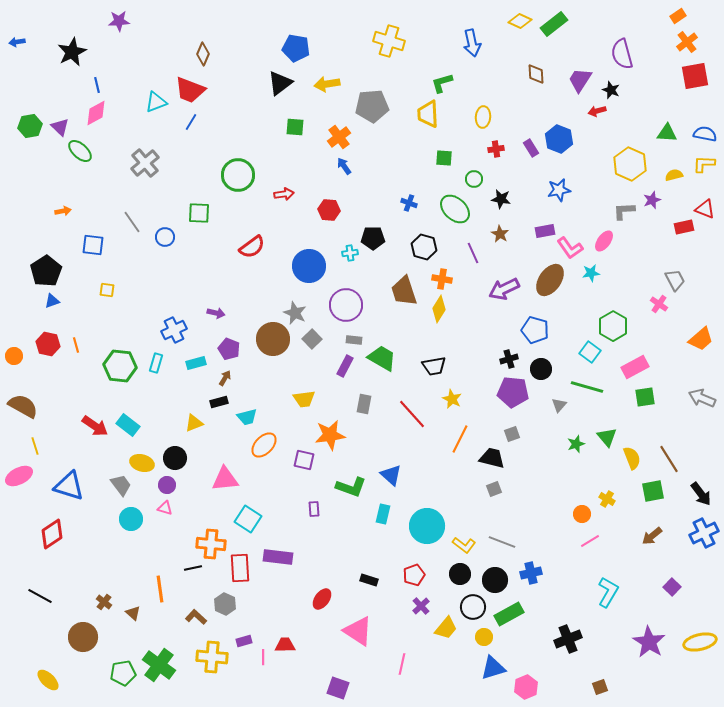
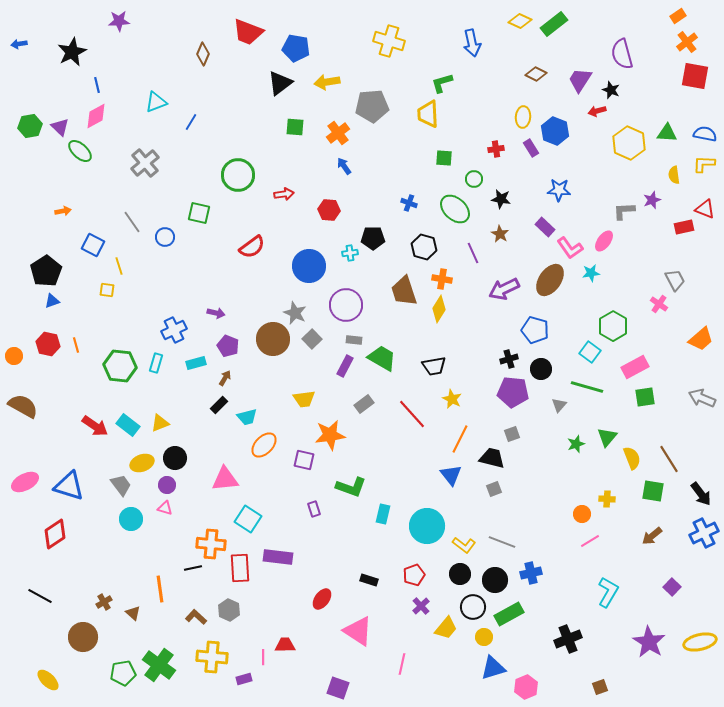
blue arrow at (17, 42): moved 2 px right, 2 px down
brown diamond at (536, 74): rotated 60 degrees counterclockwise
red square at (695, 76): rotated 20 degrees clockwise
yellow arrow at (327, 84): moved 2 px up
red trapezoid at (190, 90): moved 58 px right, 58 px up
pink diamond at (96, 113): moved 3 px down
yellow ellipse at (483, 117): moved 40 px right
orange cross at (339, 137): moved 1 px left, 4 px up
blue hexagon at (559, 139): moved 4 px left, 8 px up
yellow hexagon at (630, 164): moved 1 px left, 21 px up
yellow semicircle at (674, 175): rotated 84 degrees counterclockwise
blue star at (559, 190): rotated 15 degrees clockwise
green square at (199, 213): rotated 10 degrees clockwise
purple rectangle at (545, 231): moved 4 px up; rotated 54 degrees clockwise
blue square at (93, 245): rotated 20 degrees clockwise
purple pentagon at (229, 349): moved 1 px left, 3 px up
black rectangle at (219, 402): moved 3 px down; rotated 30 degrees counterclockwise
gray rectangle at (364, 404): rotated 42 degrees clockwise
yellow triangle at (194, 423): moved 34 px left
green triangle at (607, 437): rotated 20 degrees clockwise
yellow line at (35, 446): moved 84 px right, 180 px up
yellow ellipse at (142, 463): rotated 35 degrees counterclockwise
blue triangle at (391, 475): moved 60 px right; rotated 10 degrees clockwise
pink ellipse at (19, 476): moved 6 px right, 6 px down
green square at (653, 491): rotated 20 degrees clockwise
yellow cross at (607, 499): rotated 28 degrees counterclockwise
purple rectangle at (314, 509): rotated 14 degrees counterclockwise
red diamond at (52, 534): moved 3 px right
brown cross at (104, 602): rotated 21 degrees clockwise
gray hexagon at (225, 604): moved 4 px right, 6 px down
purple rectangle at (244, 641): moved 38 px down
